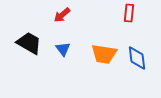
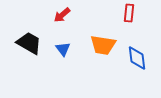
orange trapezoid: moved 1 px left, 9 px up
